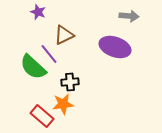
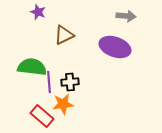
gray arrow: moved 3 px left
purple line: moved 28 px down; rotated 35 degrees clockwise
green semicircle: moved 1 px left; rotated 144 degrees clockwise
